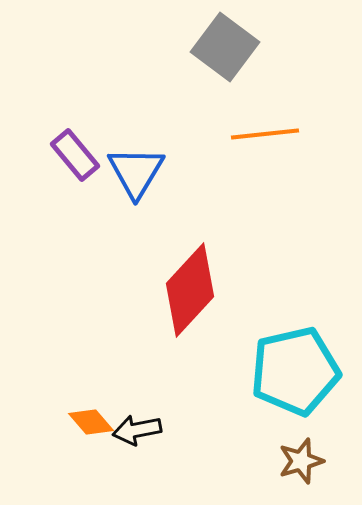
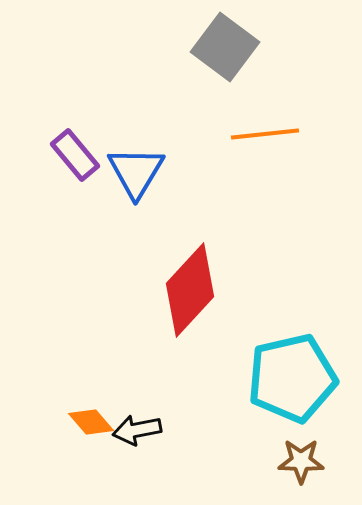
cyan pentagon: moved 3 px left, 7 px down
brown star: rotated 18 degrees clockwise
